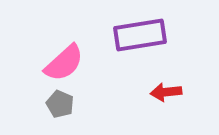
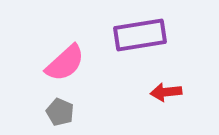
pink semicircle: moved 1 px right
gray pentagon: moved 8 px down
